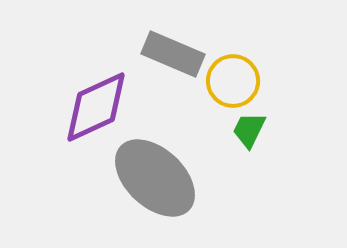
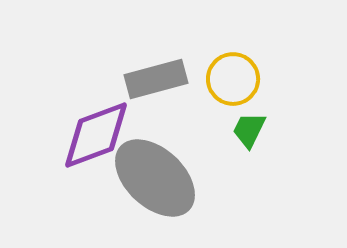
gray rectangle: moved 17 px left, 25 px down; rotated 38 degrees counterclockwise
yellow circle: moved 2 px up
purple diamond: moved 28 px down; rotated 4 degrees clockwise
